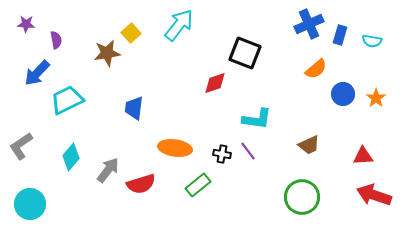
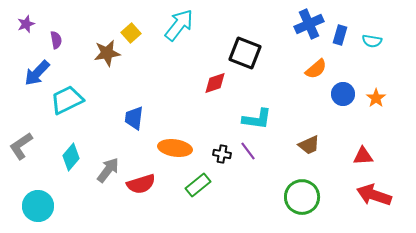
purple star: rotated 24 degrees counterclockwise
blue trapezoid: moved 10 px down
cyan circle: moved 8 px right, 2 px down
